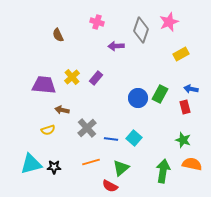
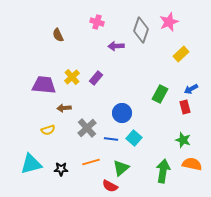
yellow rectangle: rotated 14 degrees counterclockwise
blue arrow: rotated 40 degrees counterclockwise
blue circle: moved 16 px left, 15 px down
brown arrow: moved 2 px right, 2 px up; rotated 16 degrees counterclockwise
black star: moved 7 px right, 2 px down
